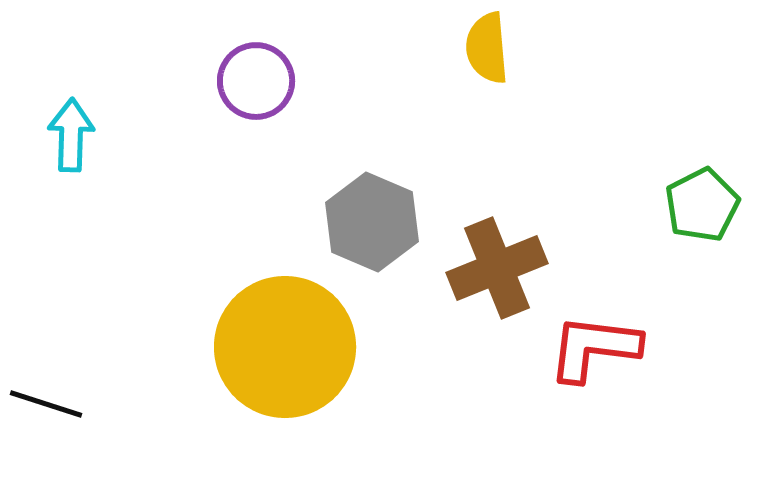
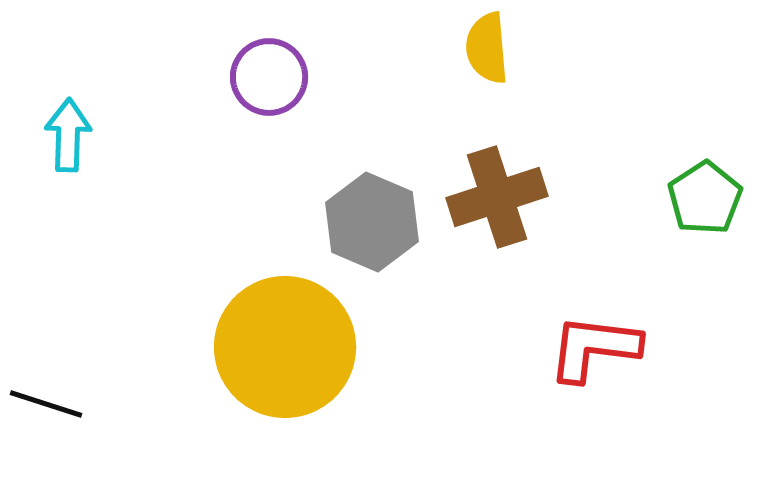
purple circle: moved 13 px right, 4 px up
cyan arrow: moved 3 px left
green pentagon: moved 3 px right, 7 px up; rotated 6 degrees counterclockwise
brown cross: moved 71 px up; rotated 4 degrees clockwise
